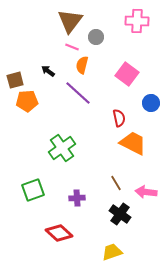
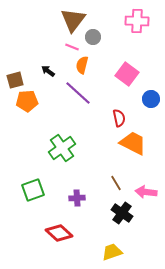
brown triangle: moved 3 px right, 1 px up
gray circle: moved 3 px left
blue circle: moved 4 px up
black cross: moved 2 px right, 1 px up
